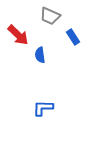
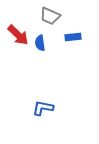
blue rectangle: rotated 63 degrees counterclockwise
blue semicircle: moved 12 px up
blue L-shape: rotated 10 degrees clockwise
